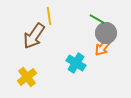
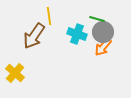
green line: rotated 14 degrees counterclockwise
gray circle: moved 3 px left, 1 px up
cyan cross: moved 1 px right, 29 px up; rotated 12 degrees counterclockwise
yellow cross: moved 12 px left, 4 px up; rotated 12 degrees counterclockwise
